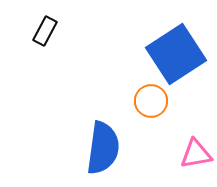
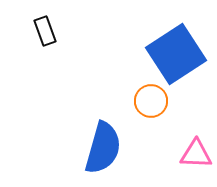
black rectangle: rotated 48 degrees counterclockwise
blue semicircle: rotated 8 degrees clockwise
pink triangle: rotated 12 degrees clockwise
